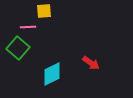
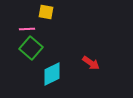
yellow square: moved 2 px right, 1 px down; rotated 14 degrees clockwise
pink line: moved 1 px left, 2 px down
green square: moved 13 px right
